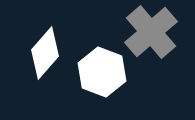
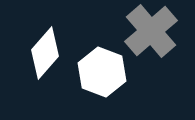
gray cross: moved 1 px up
